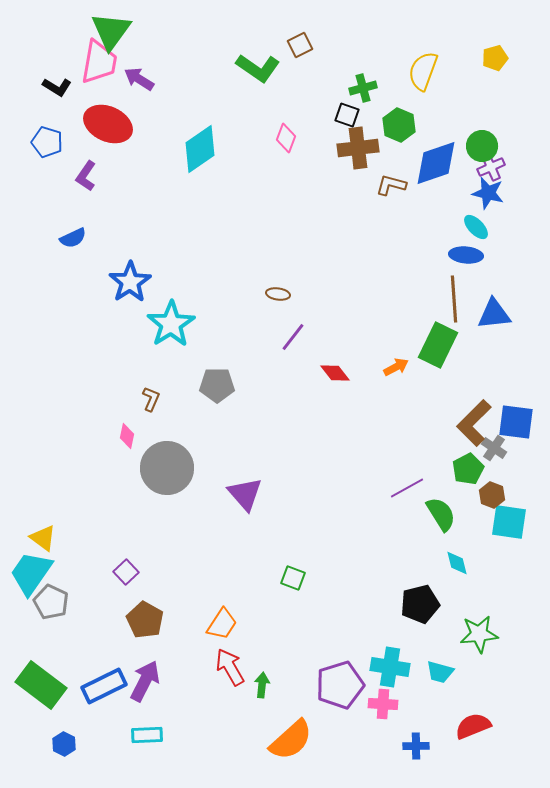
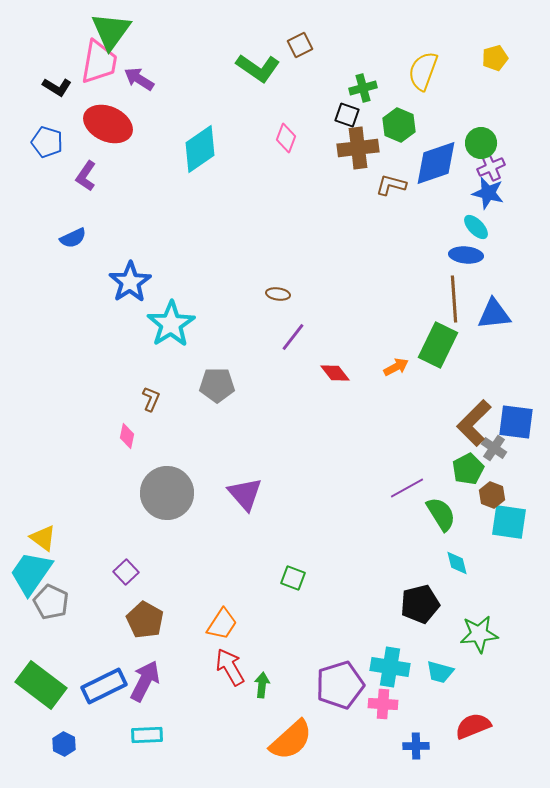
green circle at (482, 146): moved 1 px left, 3 px up
gray circle at (167, 468): moved 25 px down
